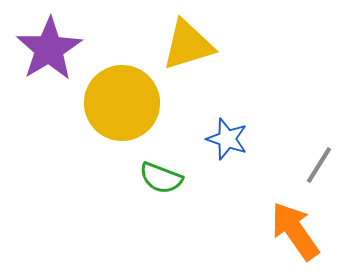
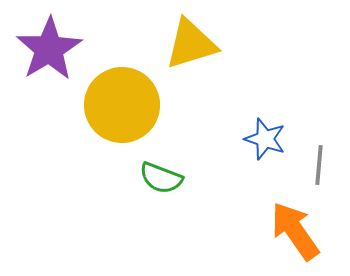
yellow triangle: moved 3 px right, 1 px up
yellow circle: moved 2 px down
blue star: moved 38 px right
gray line: rotated 27 degrees counterclockwise
